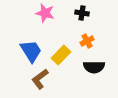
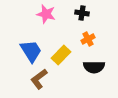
pink star: moved 1 px right, 1 px down
orange cross: moved 1 px right, 2 px up
brown L-shape: moved 1 px left
